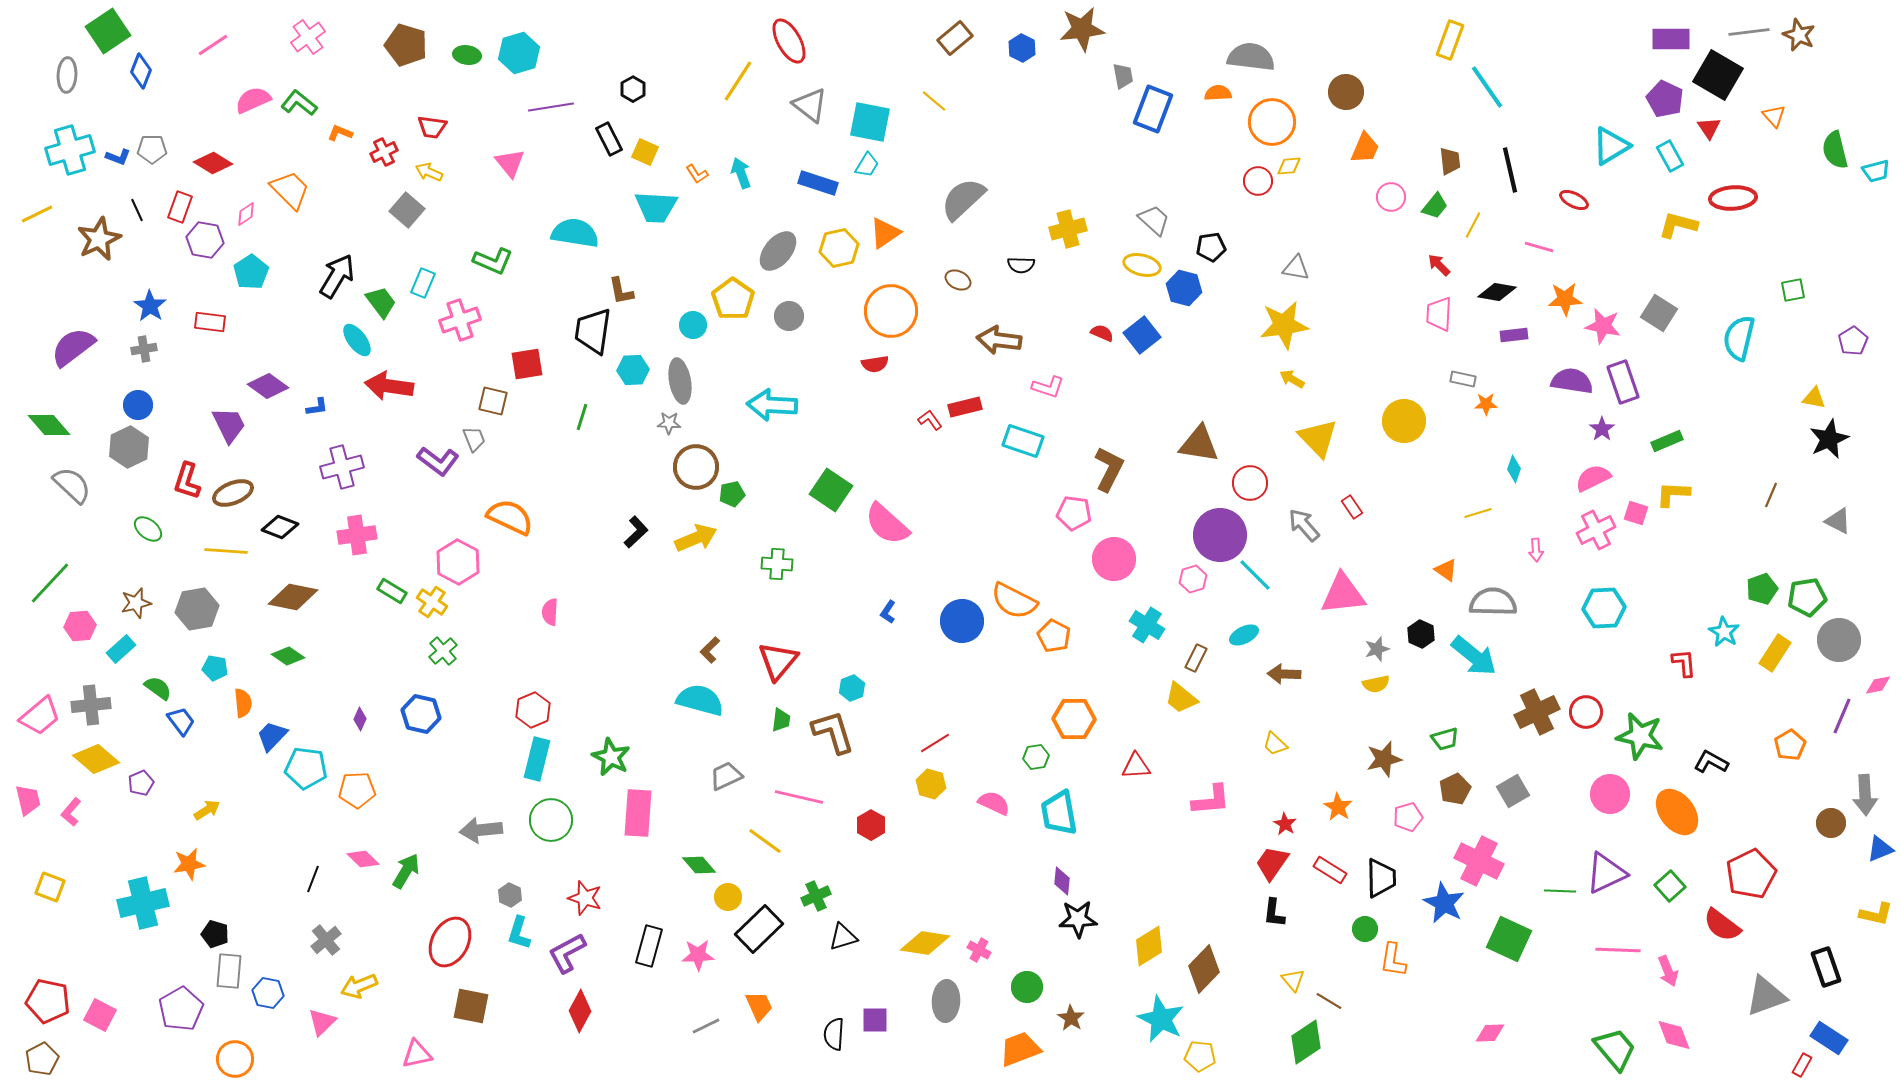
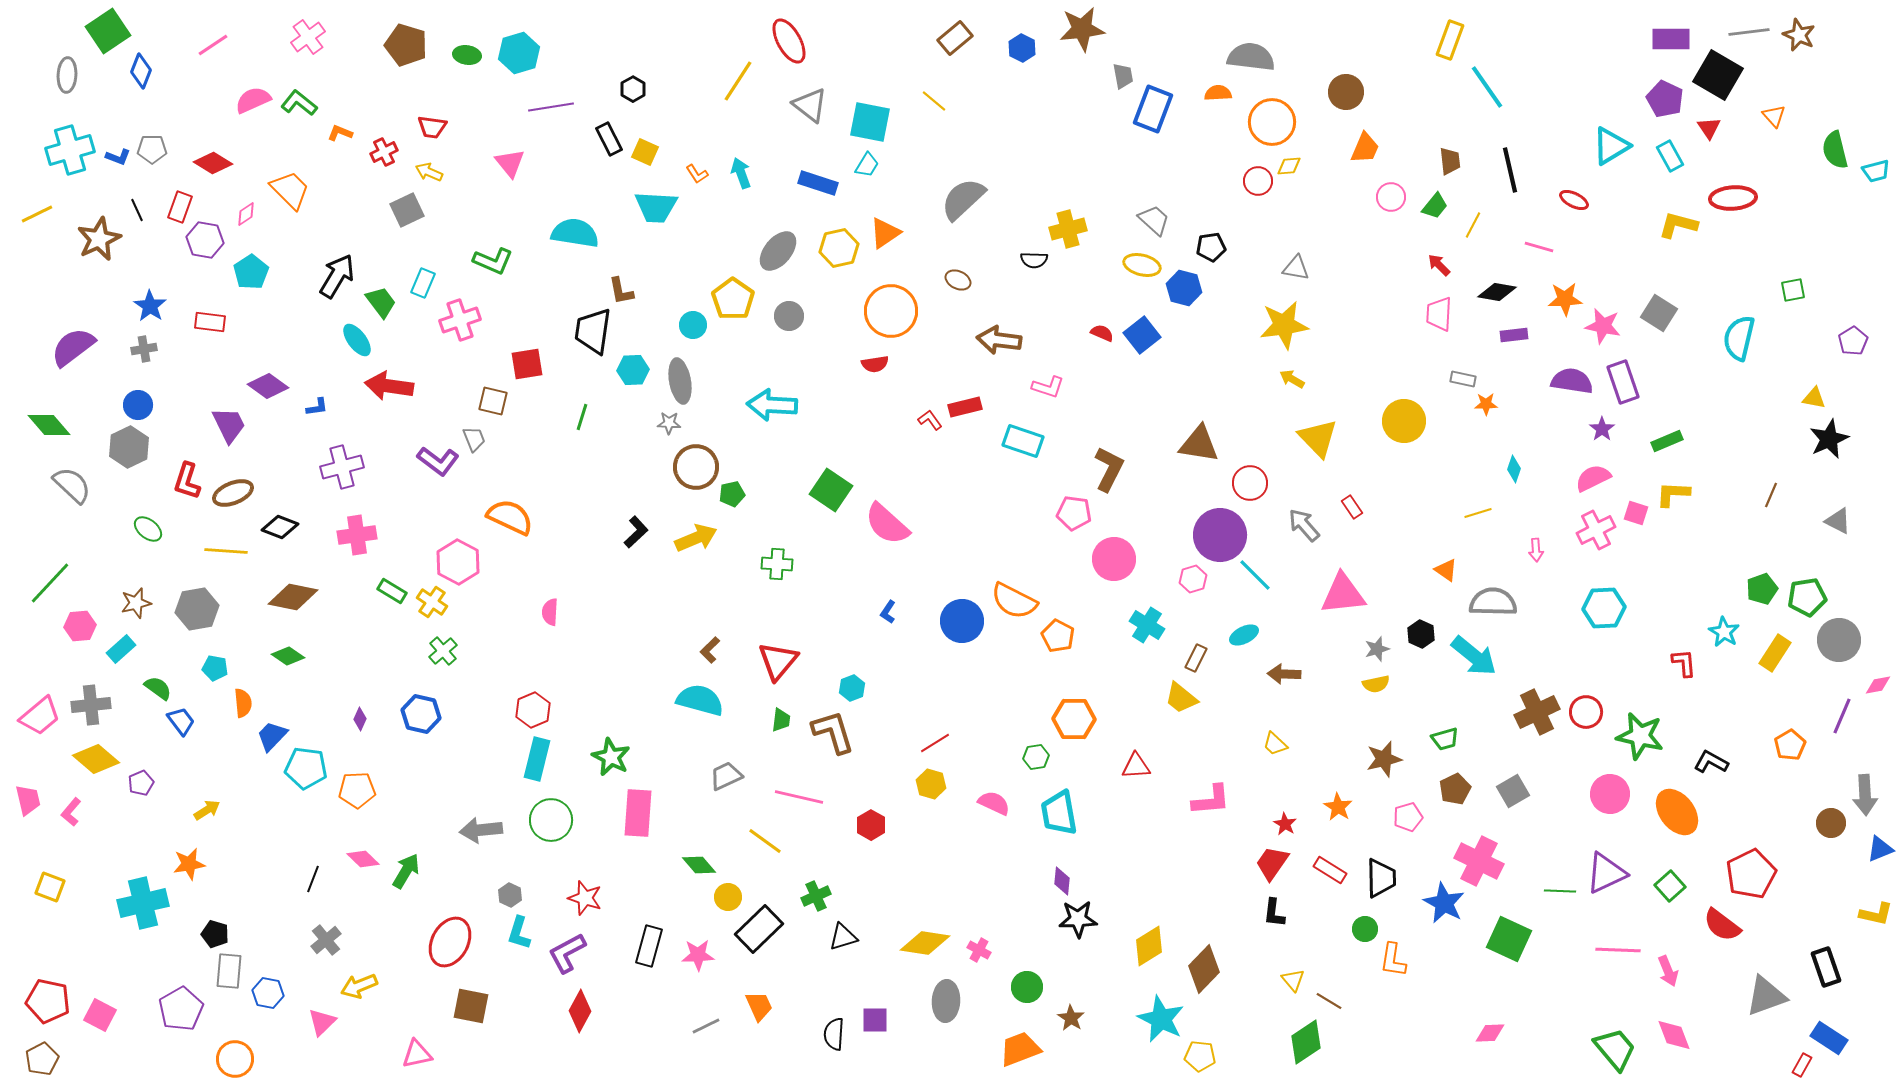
gray square at (407, 210): rotated 24 degrees clockwise
black semicircle at (1021, 265): moved 13 px right, 5 px up
orange pentagon at (1054, 636): moved 4 px right
